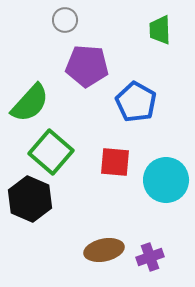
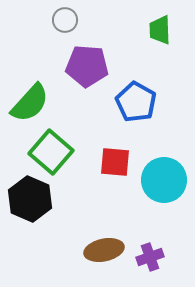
cyan circle: moved 2 px left
